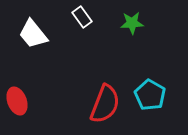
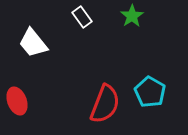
green star: moved 7 px up; rotated 30 degrees counterclockwise
white trapezoid: moved 9 px down
cyan pentagon: moved 3 px up
